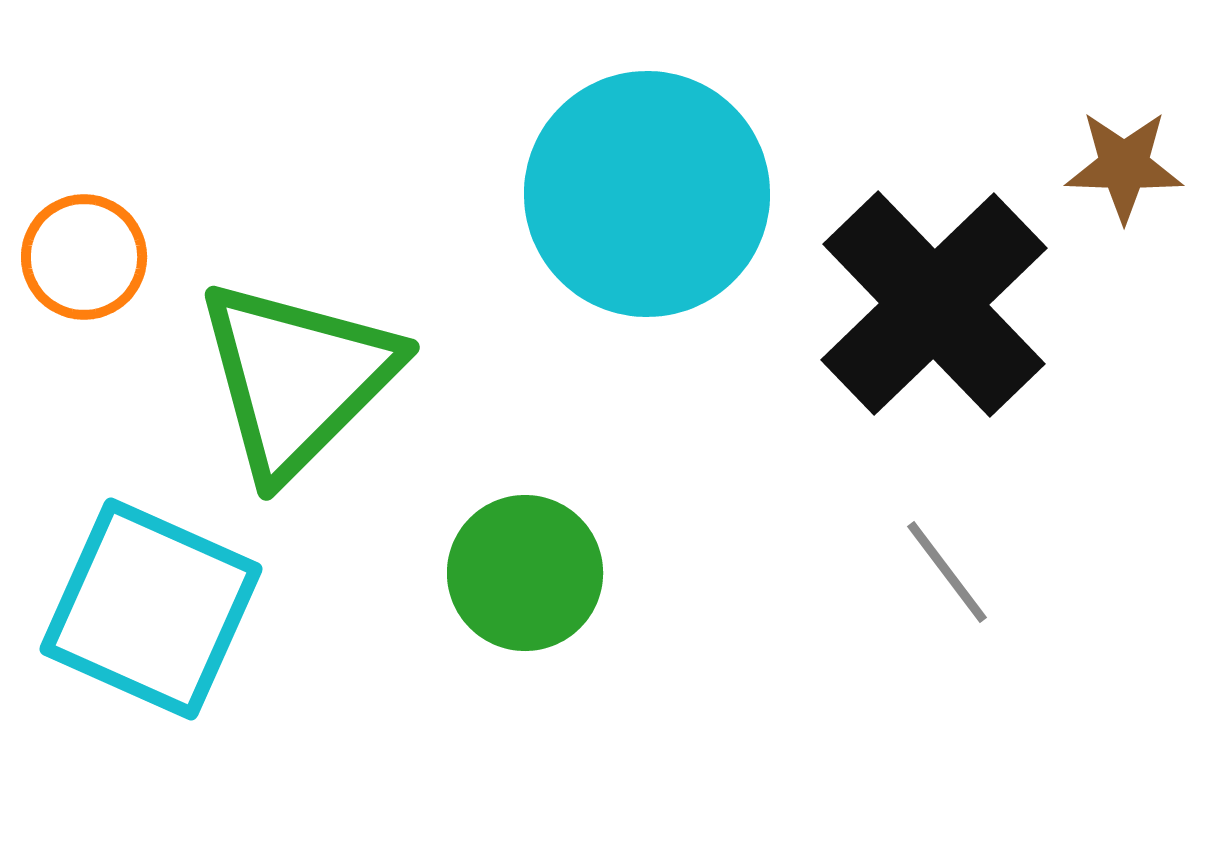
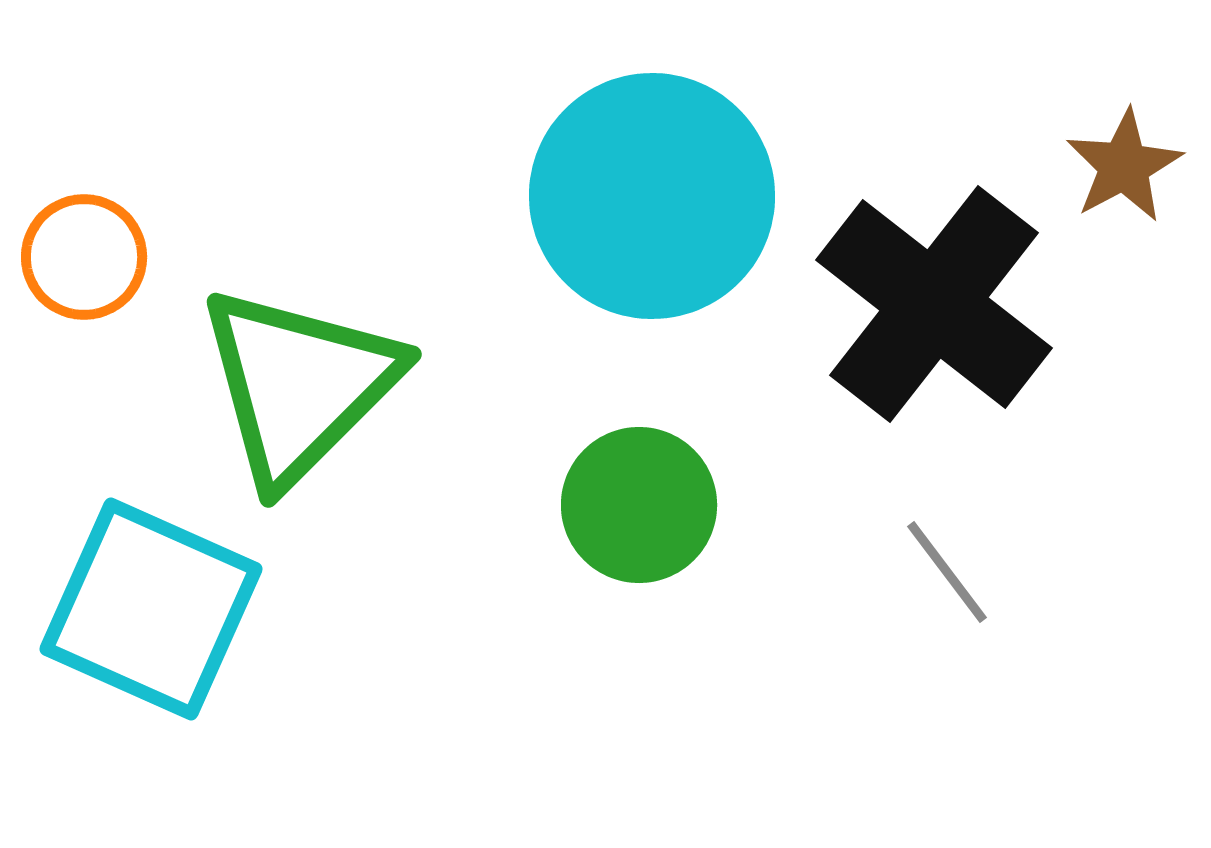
brown star: rotated 30 degrees counterclockwise
cyan circle: moved 5 px right, 2 px down
black cross: rotated 8 degrees counterclockwise
green triangle: moved 2 px right, 7 px down
green circle: moved 114 px right, 68 px up
